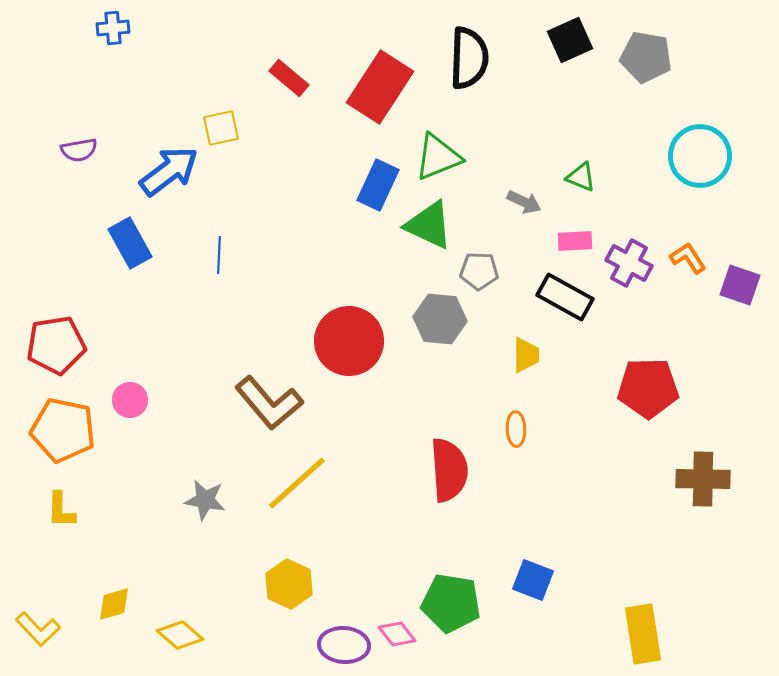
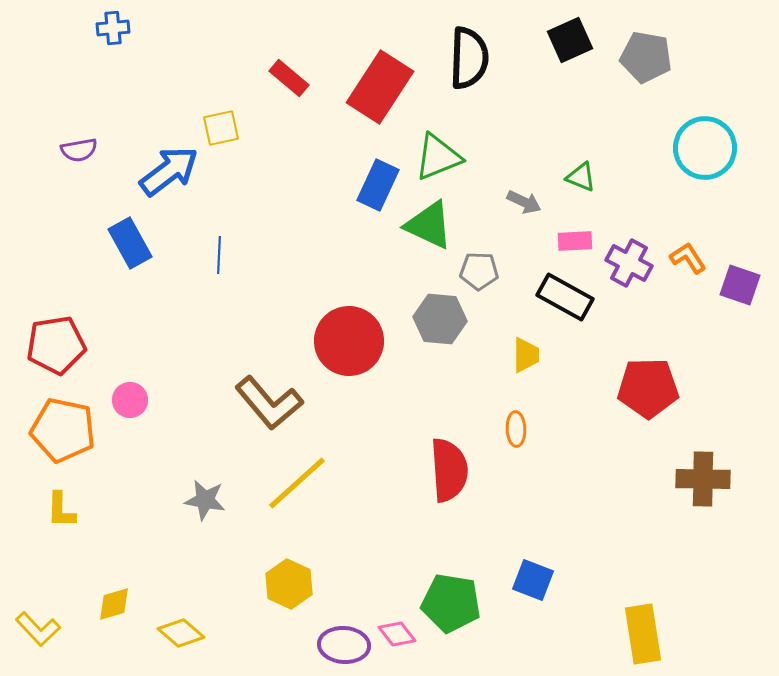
cyan circle at (700, 156): moved 5 px right, 8 px up
yellow diamond at (180, 635): moved 1 px right, 2 px up
